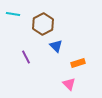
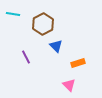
pink triangle: moved 1 px down
